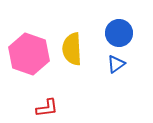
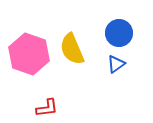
yellow semicircle: rotated 20 degrees counterclockwise
